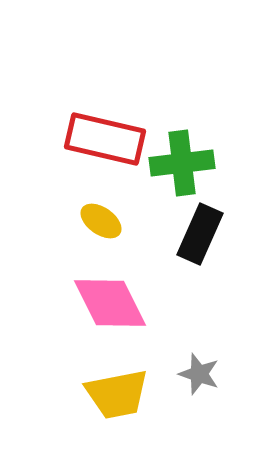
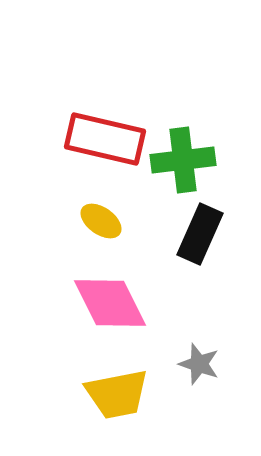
green cross: moved 1 px right, 3 px up
gray star: moved 10 px up
